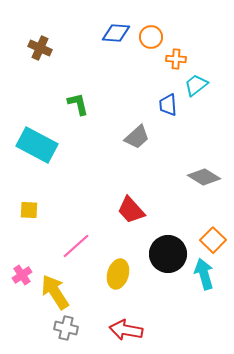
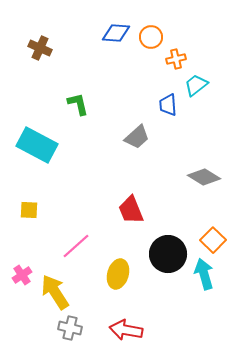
orange cross: rotated 18 degrees counterclockwise
red trapezoid: rotated 20 degrees clockwise
gray cross: moved 4 px right
